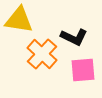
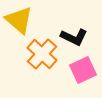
yellow triangle: rotated 32 degrees clockwise
pink square: rotated 20 degrees counterclockwise
